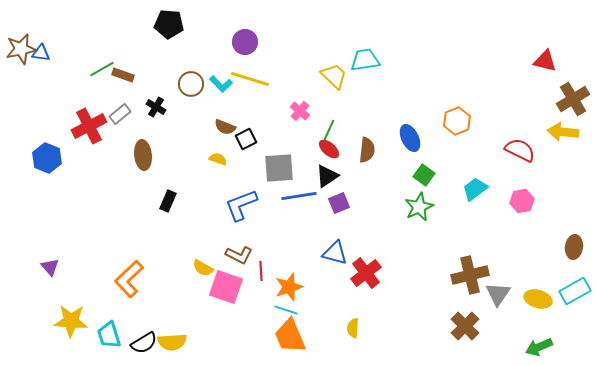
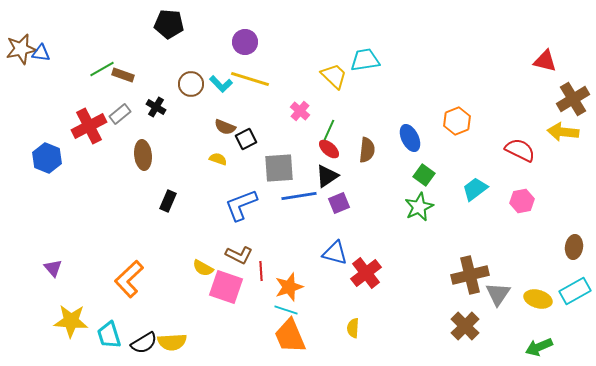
purple triangle at (50, 267): moved 3 px right, 1 px down
